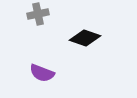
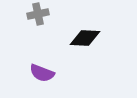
black diamond: rotated 16 degrees counterclockwise
